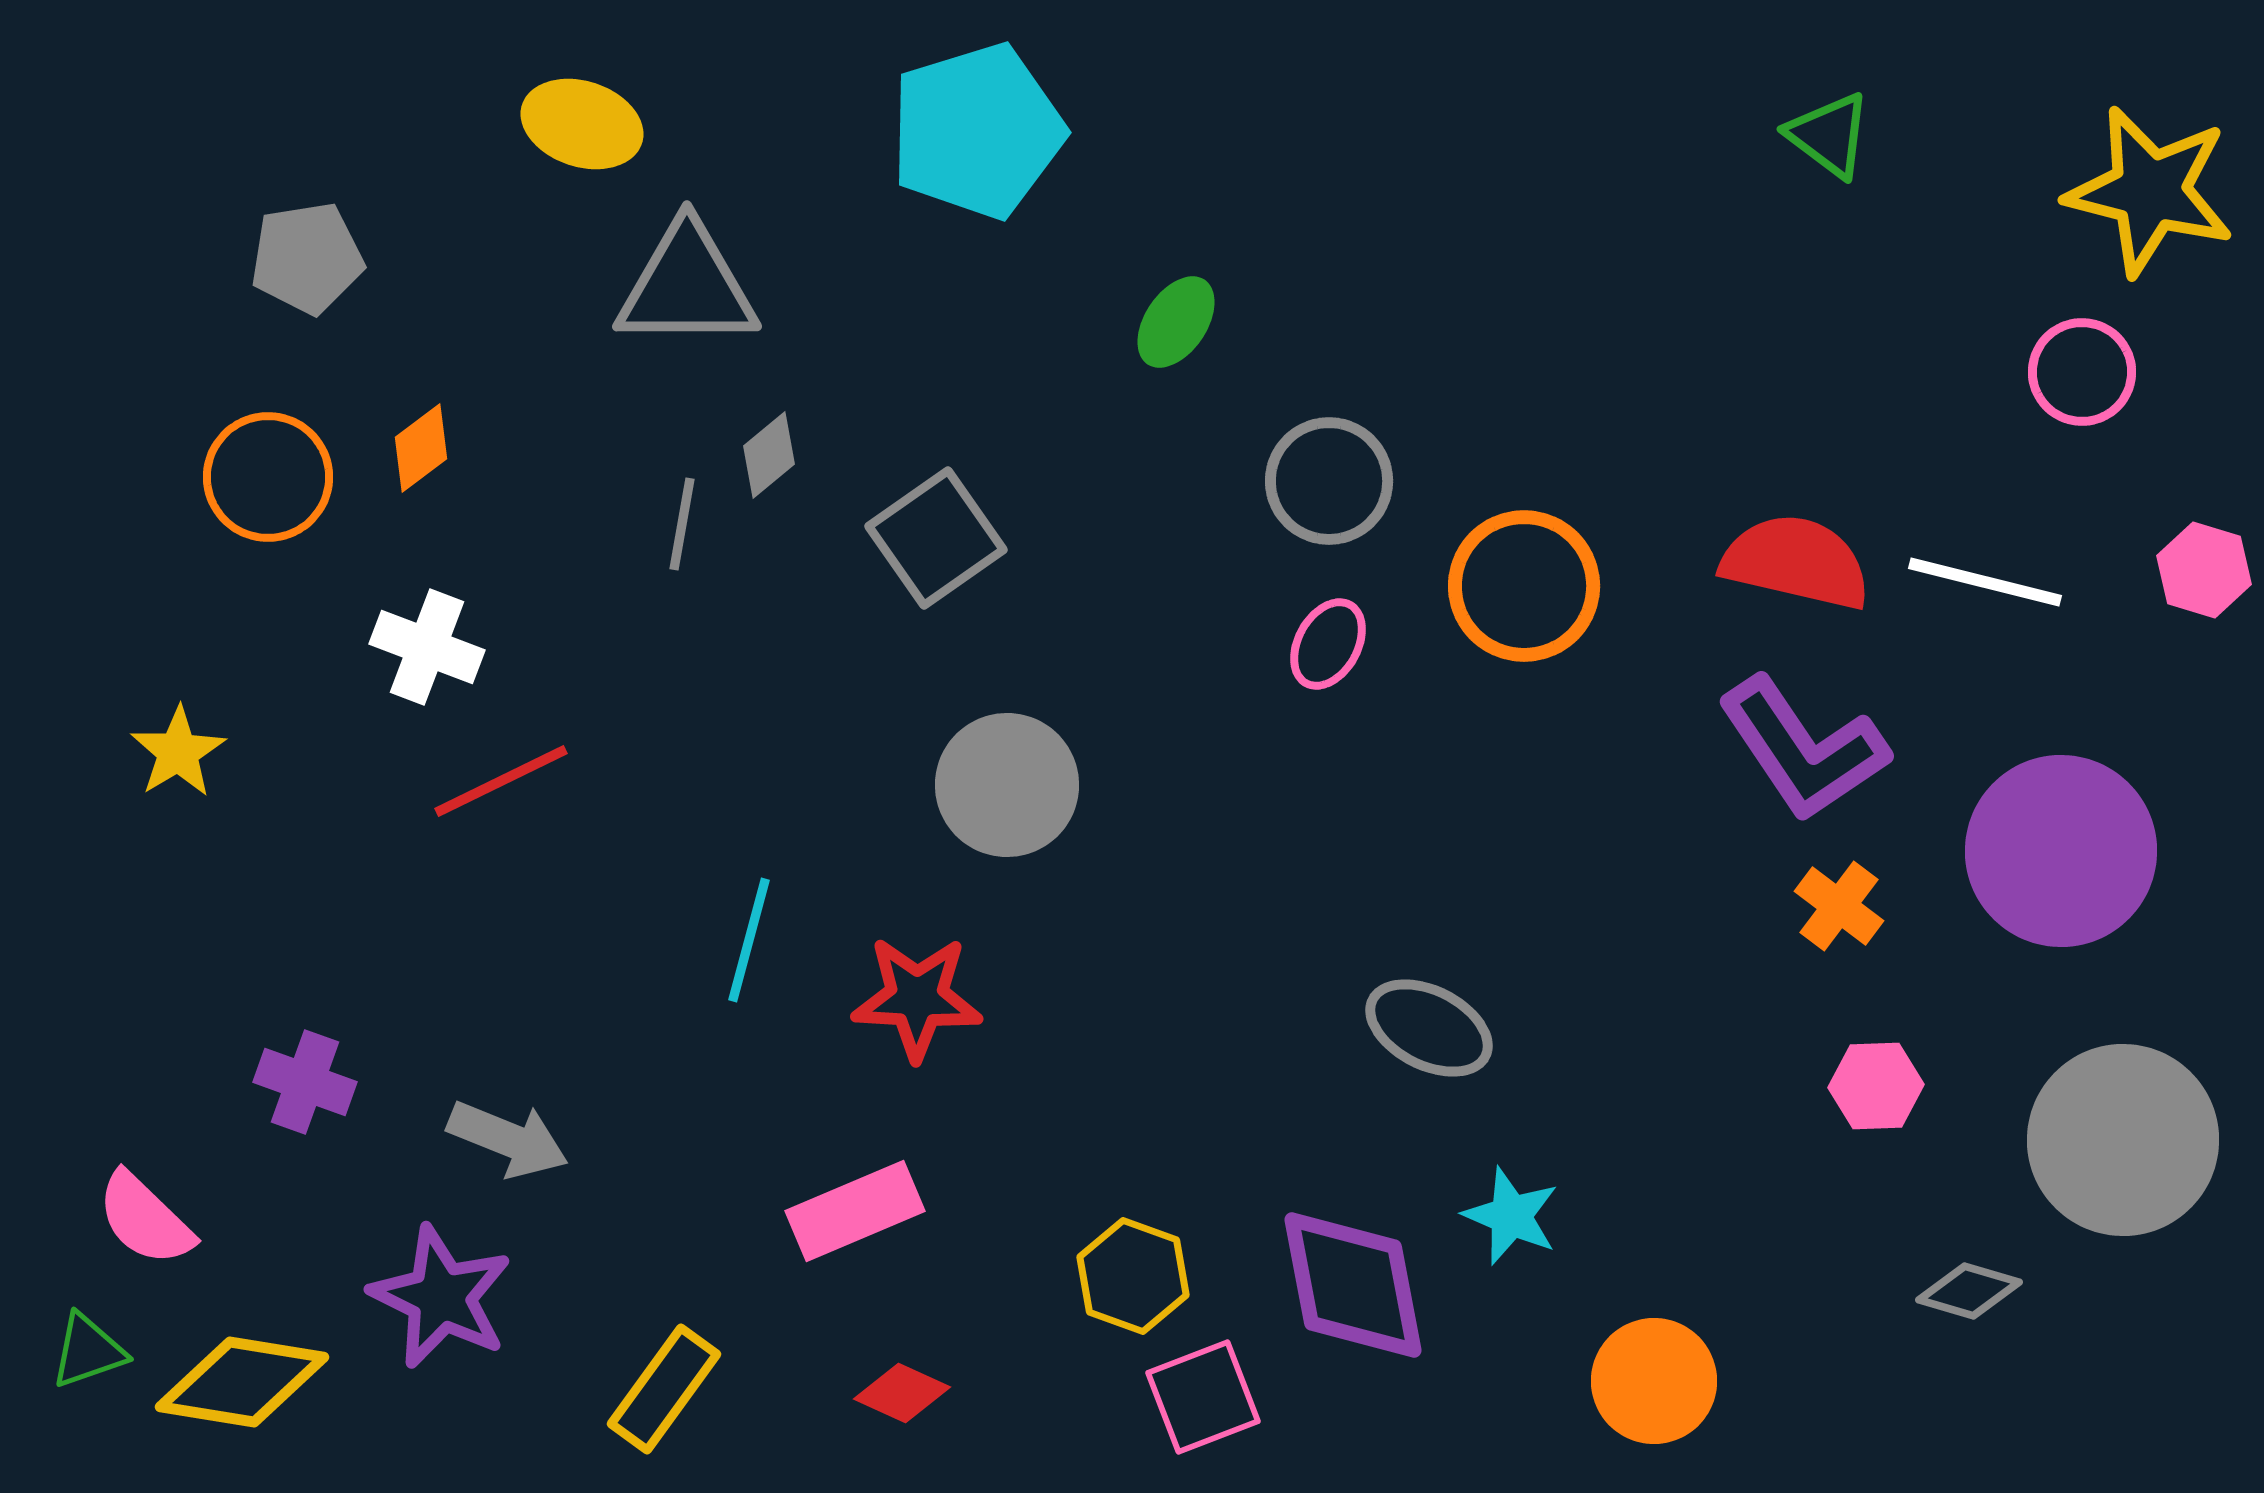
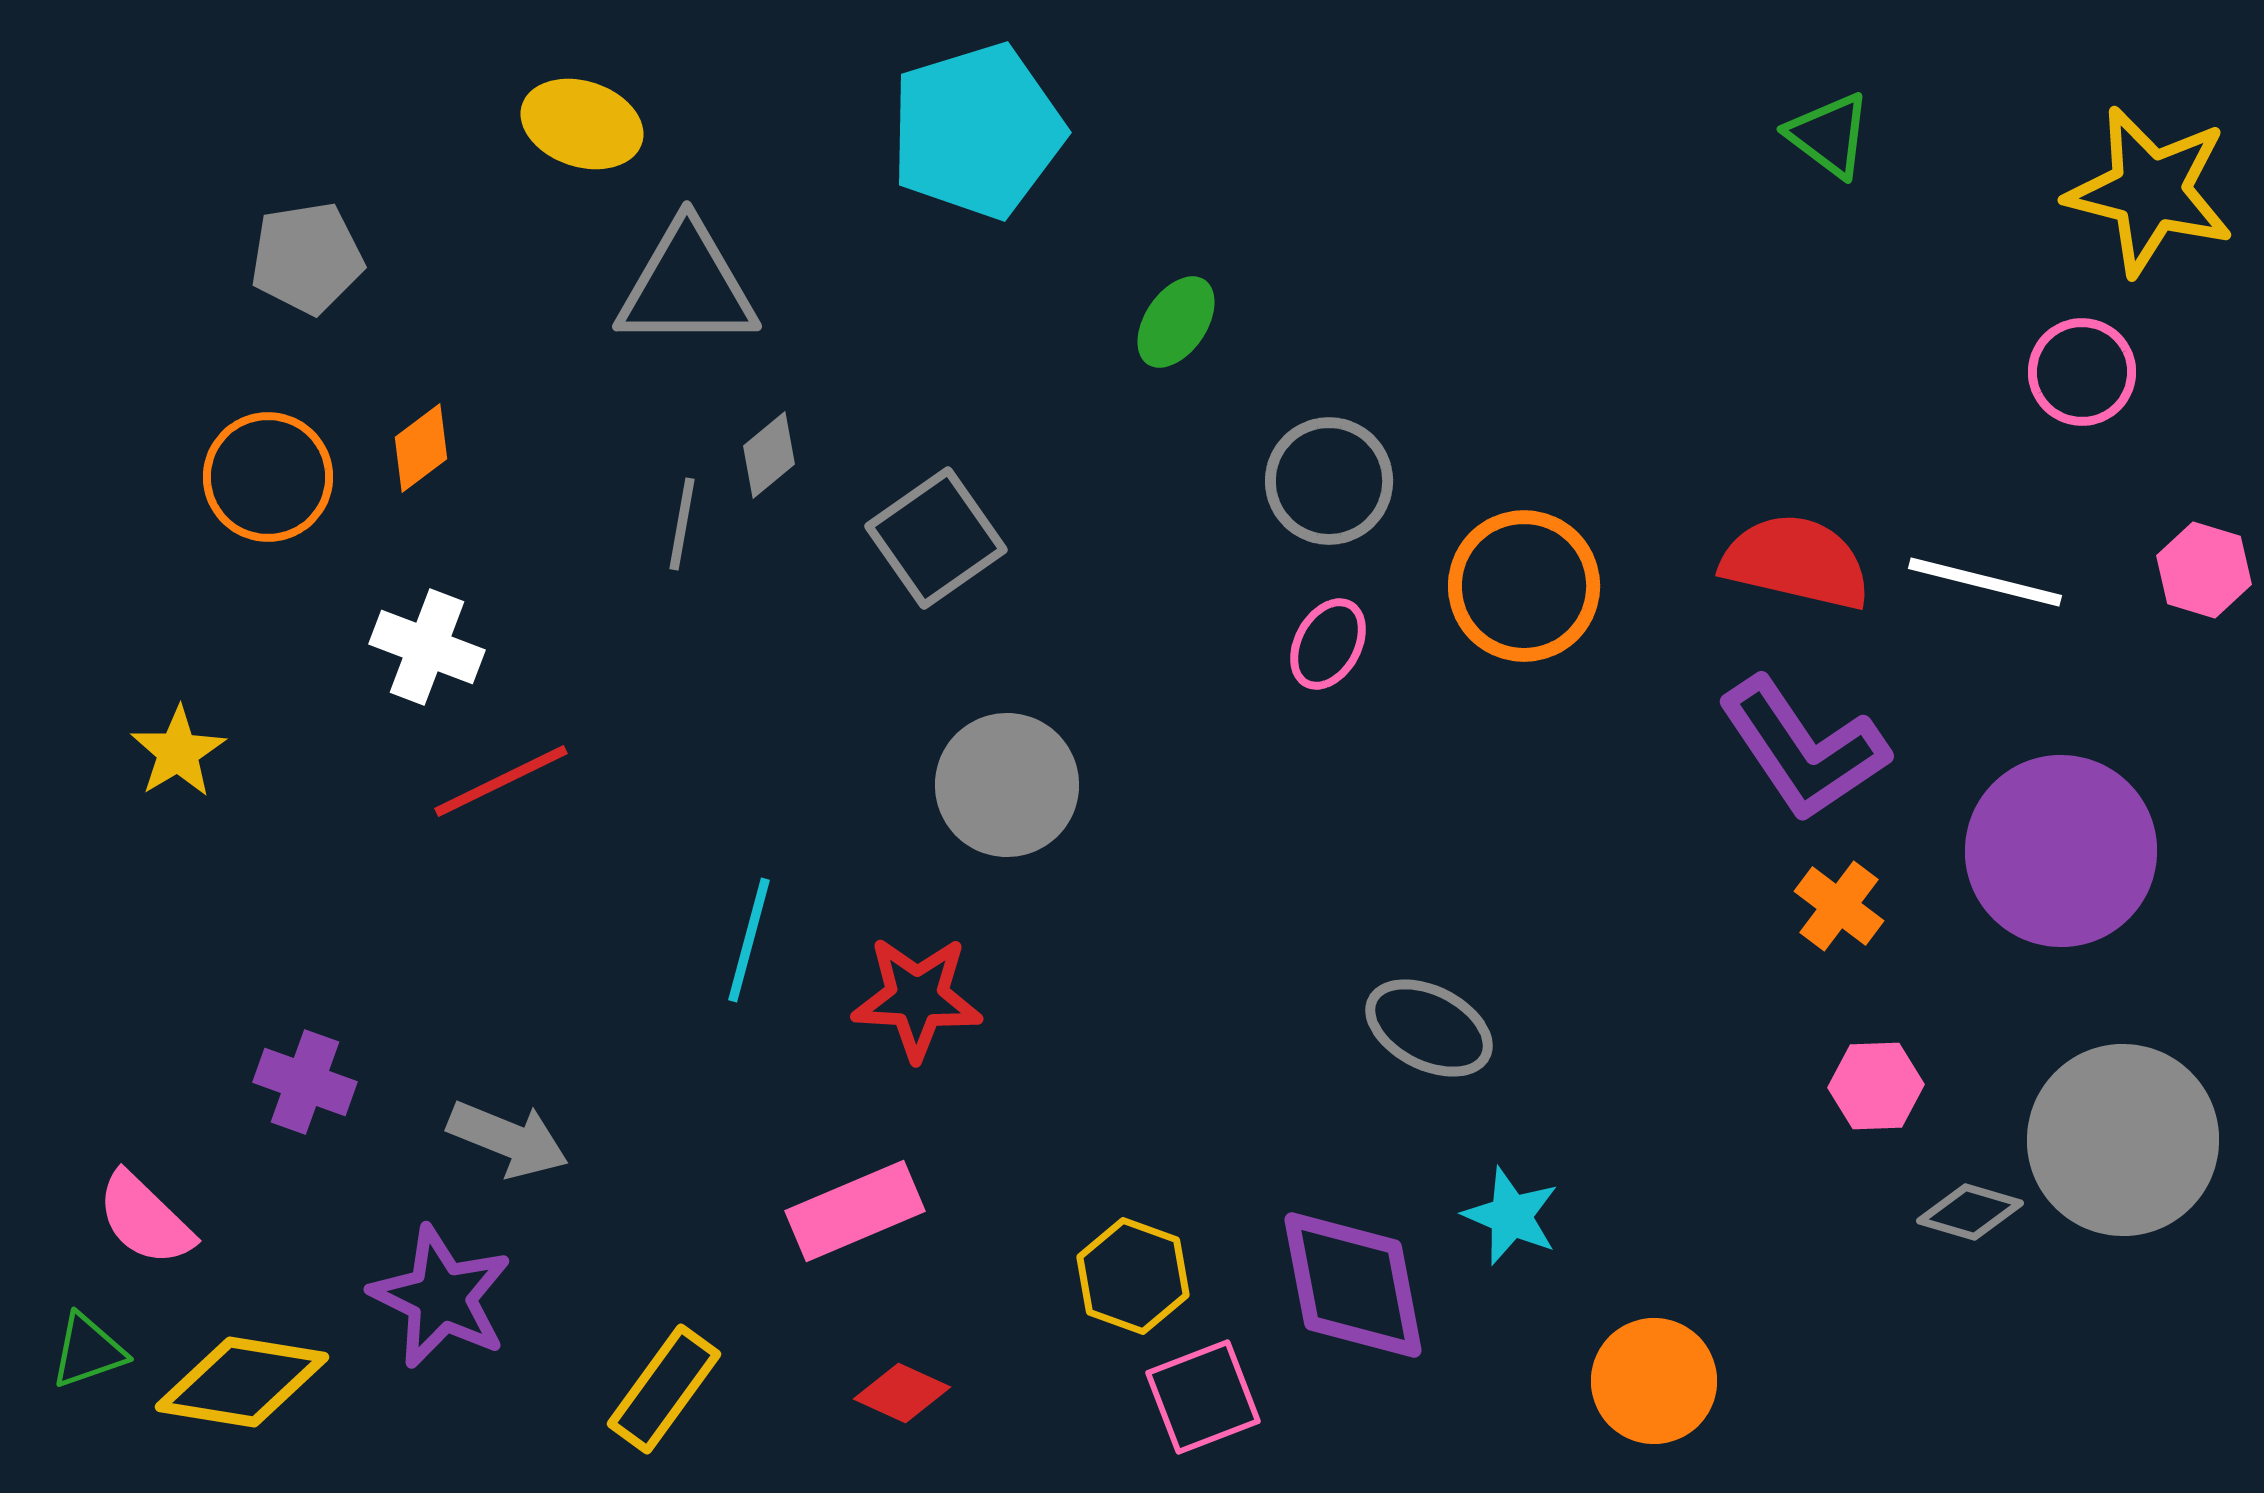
gray diamond at (1969, 1291): moved 1 px right, 79 px up
